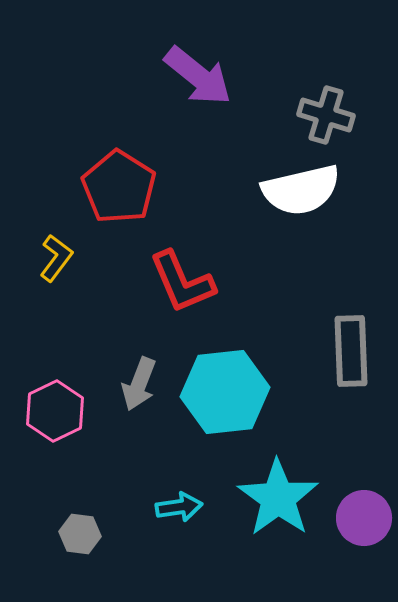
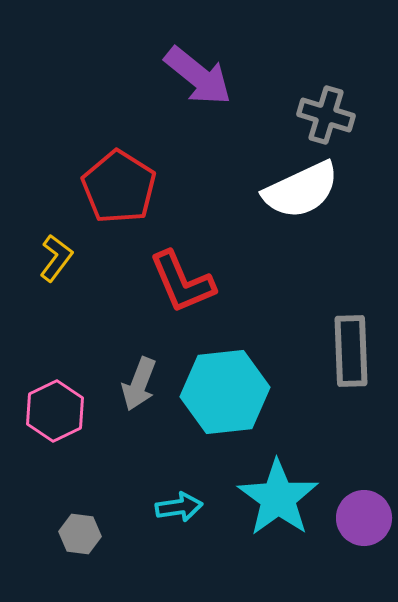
white semicircle: rotated 12 degrees counterclockwise
